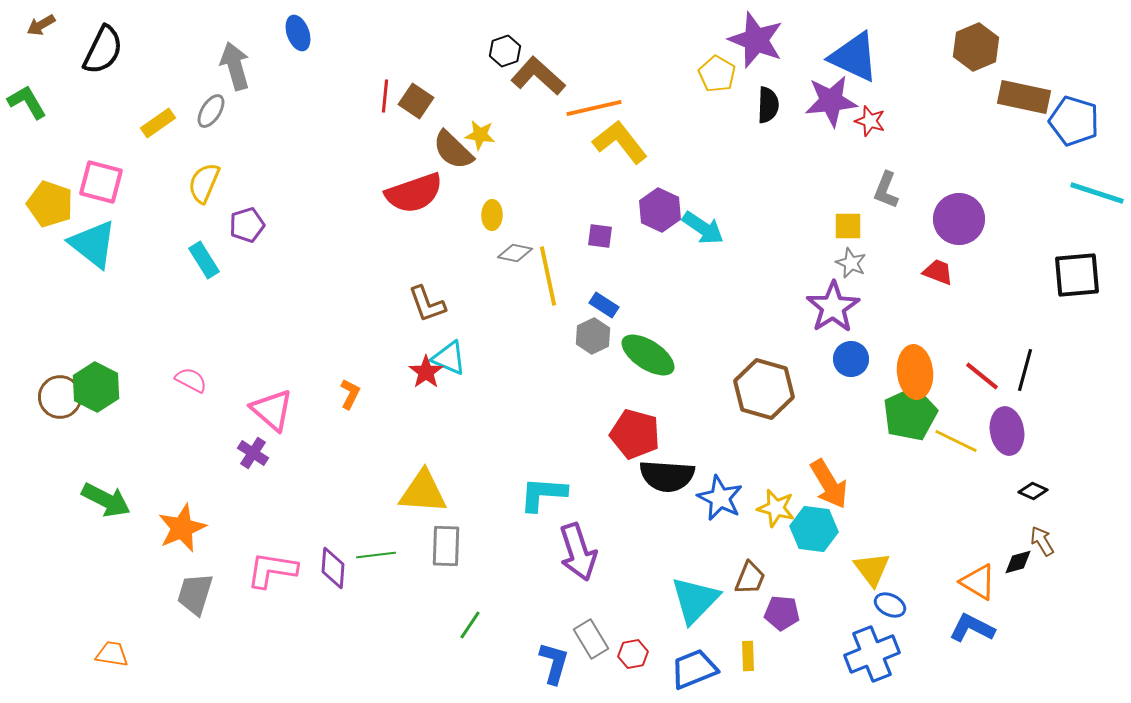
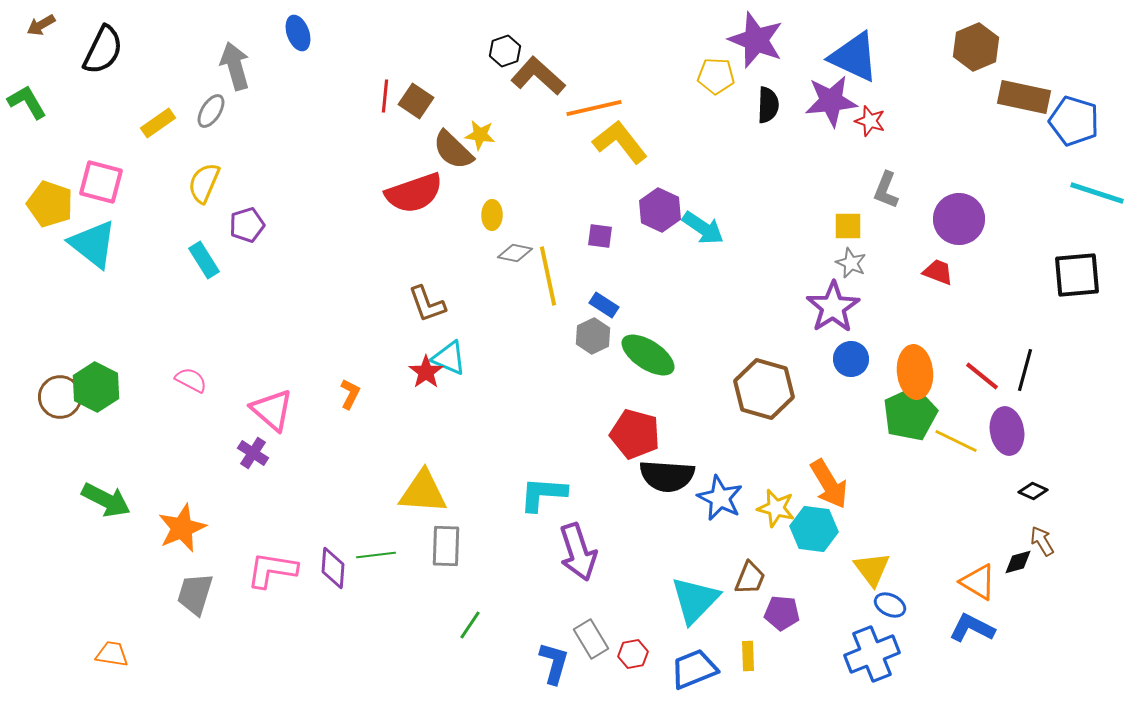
yellow pentagon at (717, 74): moved 1 px left, 2 px down; rotated 27 degrees counterclockwise
